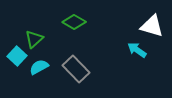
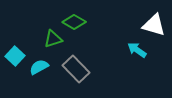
white triangle: moved 2 px right, 1 px up
green triangle: moved 19 px right; rotated 24 degrees clockwise
cyan square: moved 2 px left
